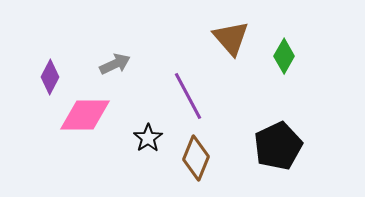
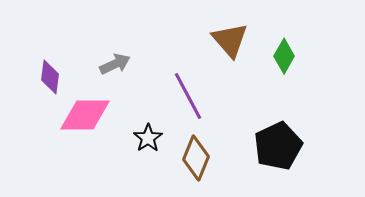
brown triangle: moved 1 px left, 2 px down
purple diamond: rotated 20 degrees counterclockwise
